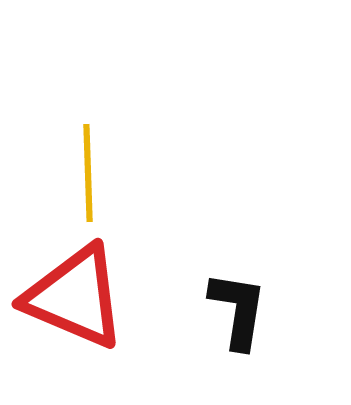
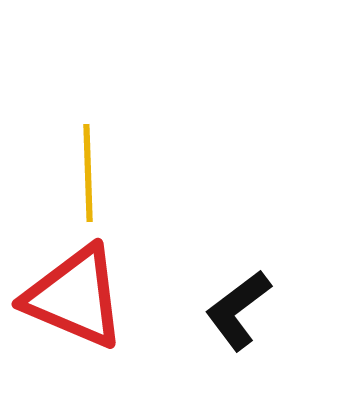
black L-shape: rotated 136 degrees counterclockwise
